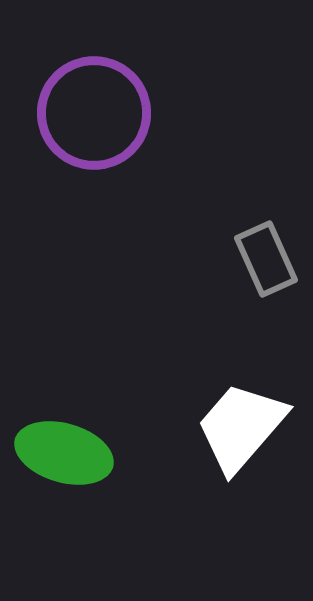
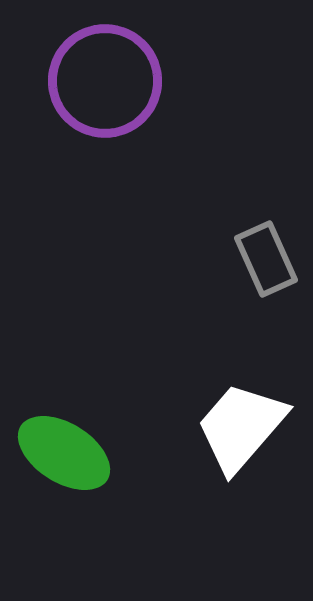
purple circle: moved 11 px right, 32 px up
green ellipse: rotated 16 degrees clockwise
